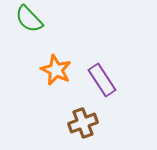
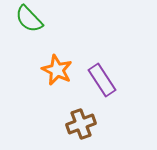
orange star: moved 1 px right
brown cross: moved 2 px left, 1 px down
